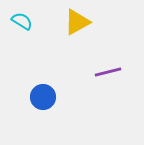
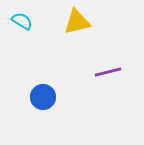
yellow triangle: rotated 16 degrees clockwise
